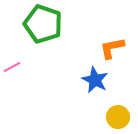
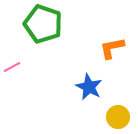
blue star: moved 6 px left, 7 px down
